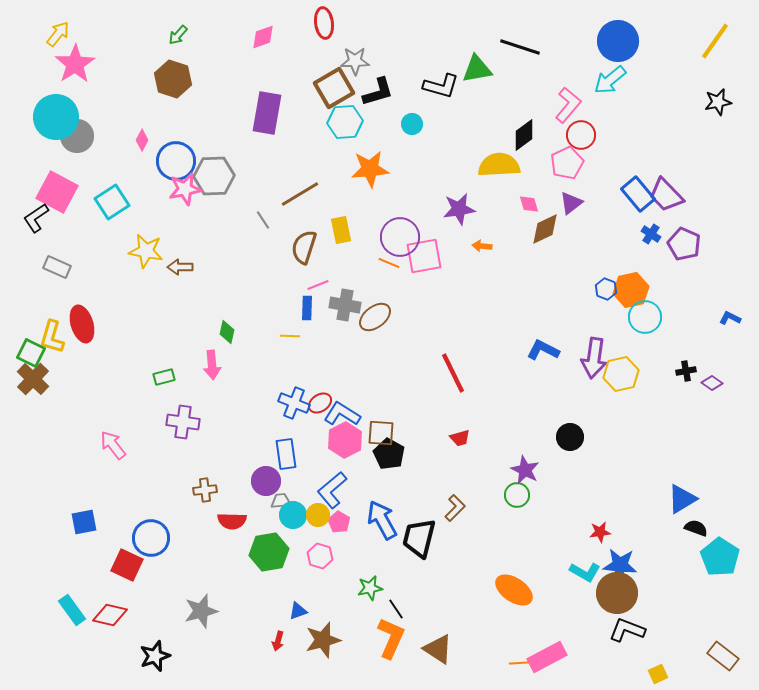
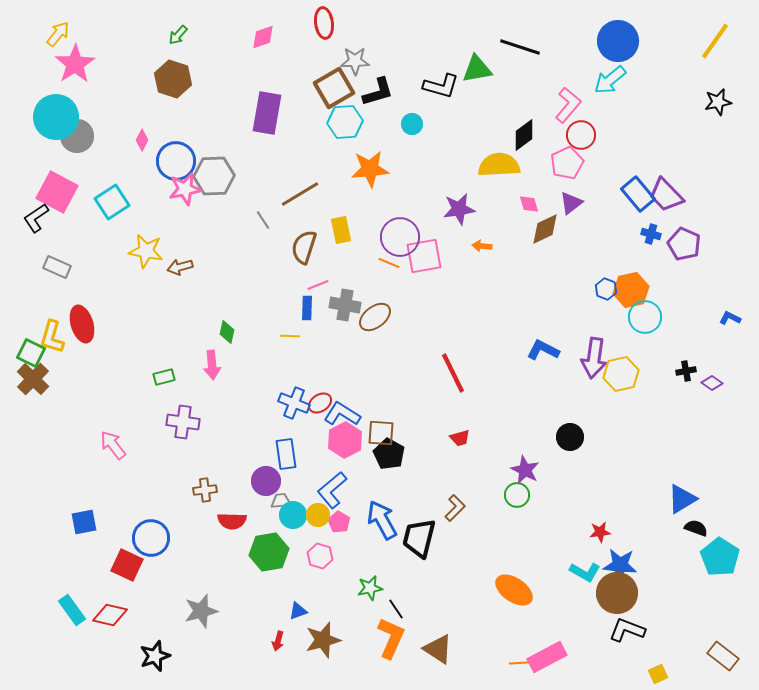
blue cross at (651, 234): rotated 18 degrees counterclockwise
brown arrow at (180, 267): rotated 15 degrees counterclockwise
